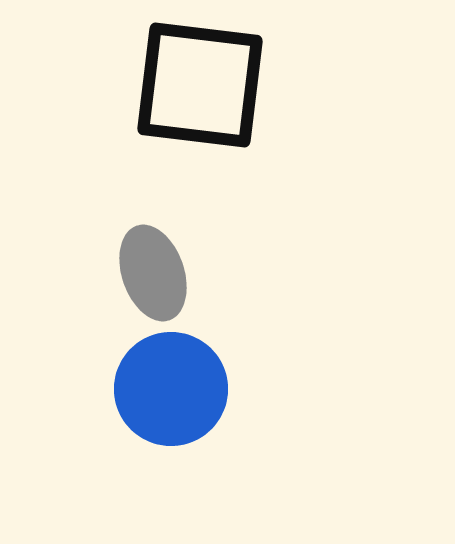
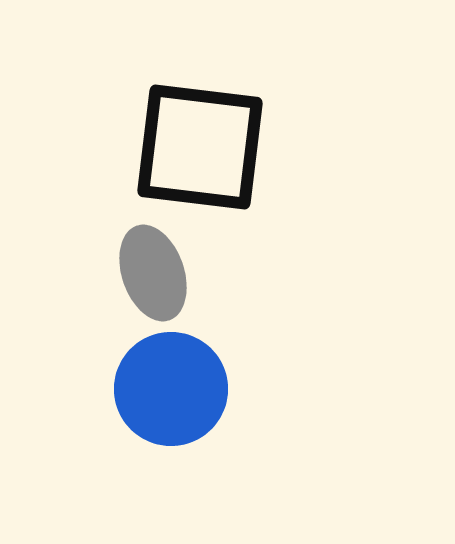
black square: moved 62 px down
